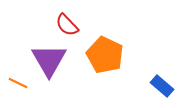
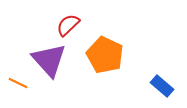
red semicircle: moved 1 px right; rotated 90 degrees clockwise
purple triangle: rotated 12 degrees counterclockwise
